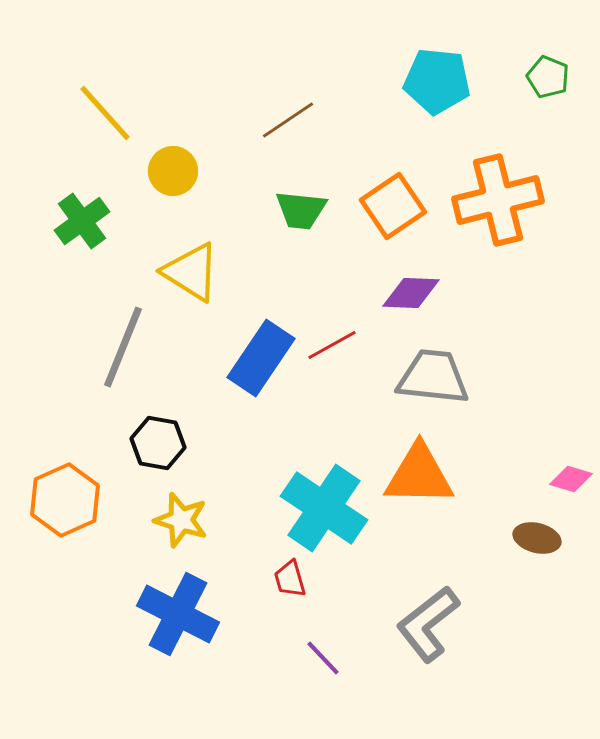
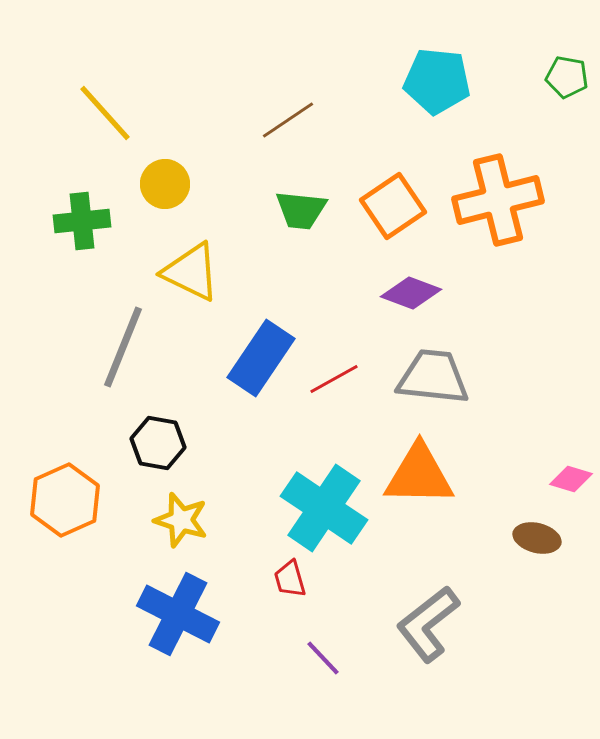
green pentagon: moved 19 px right; rotated 12 degrees counterclockwise
yellow circle: moved 8 px left, 13 px down
green cross: rotated 30 degrees clockwise
yellow triangle: rotated 6 degrees counterclockwise
purple diamond: rotated 18 degrees clockwise
red line: moved 2 px right, 34 px down
